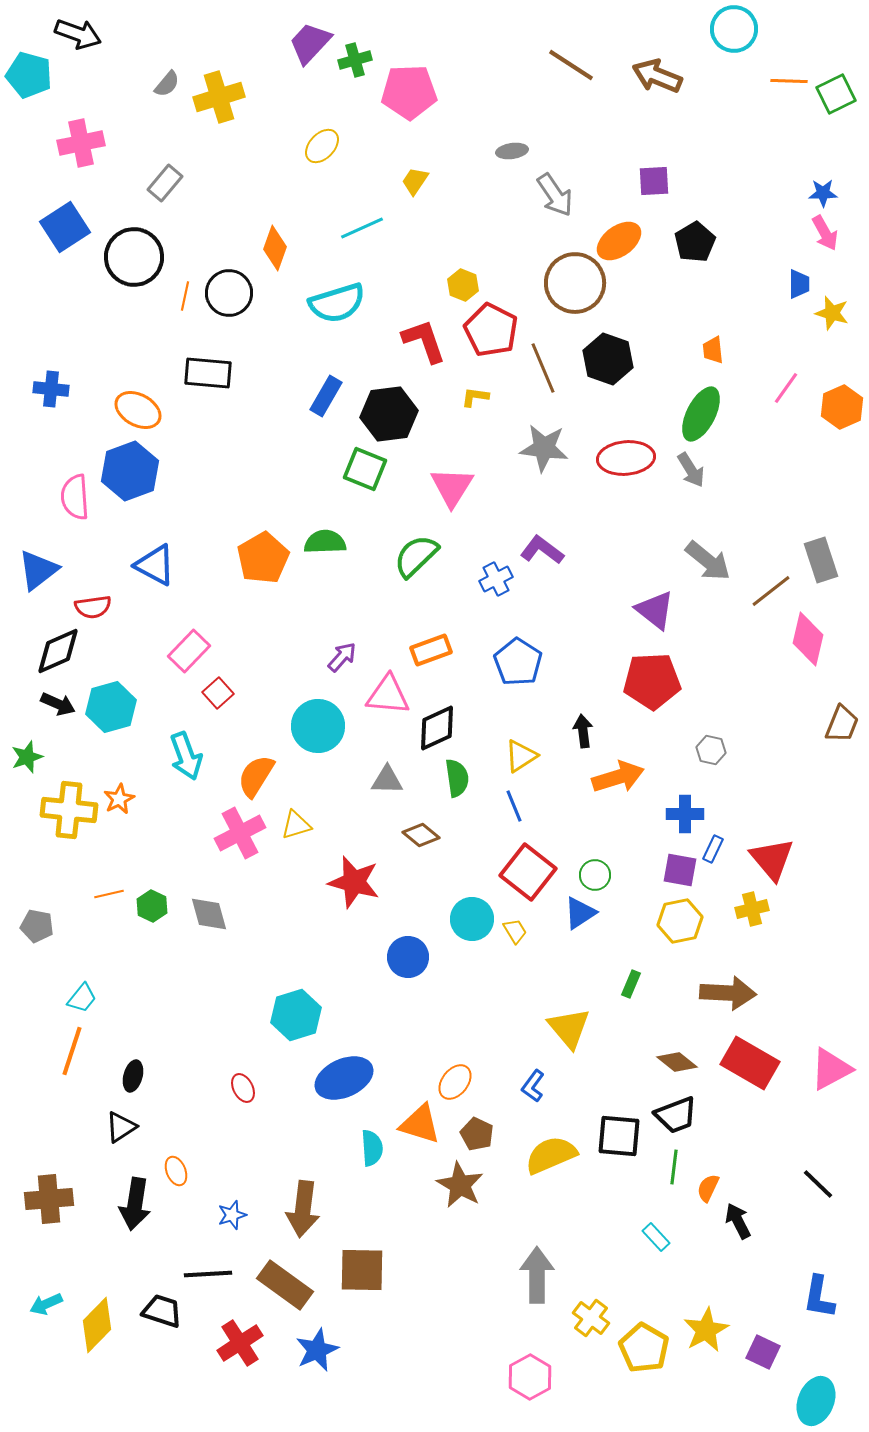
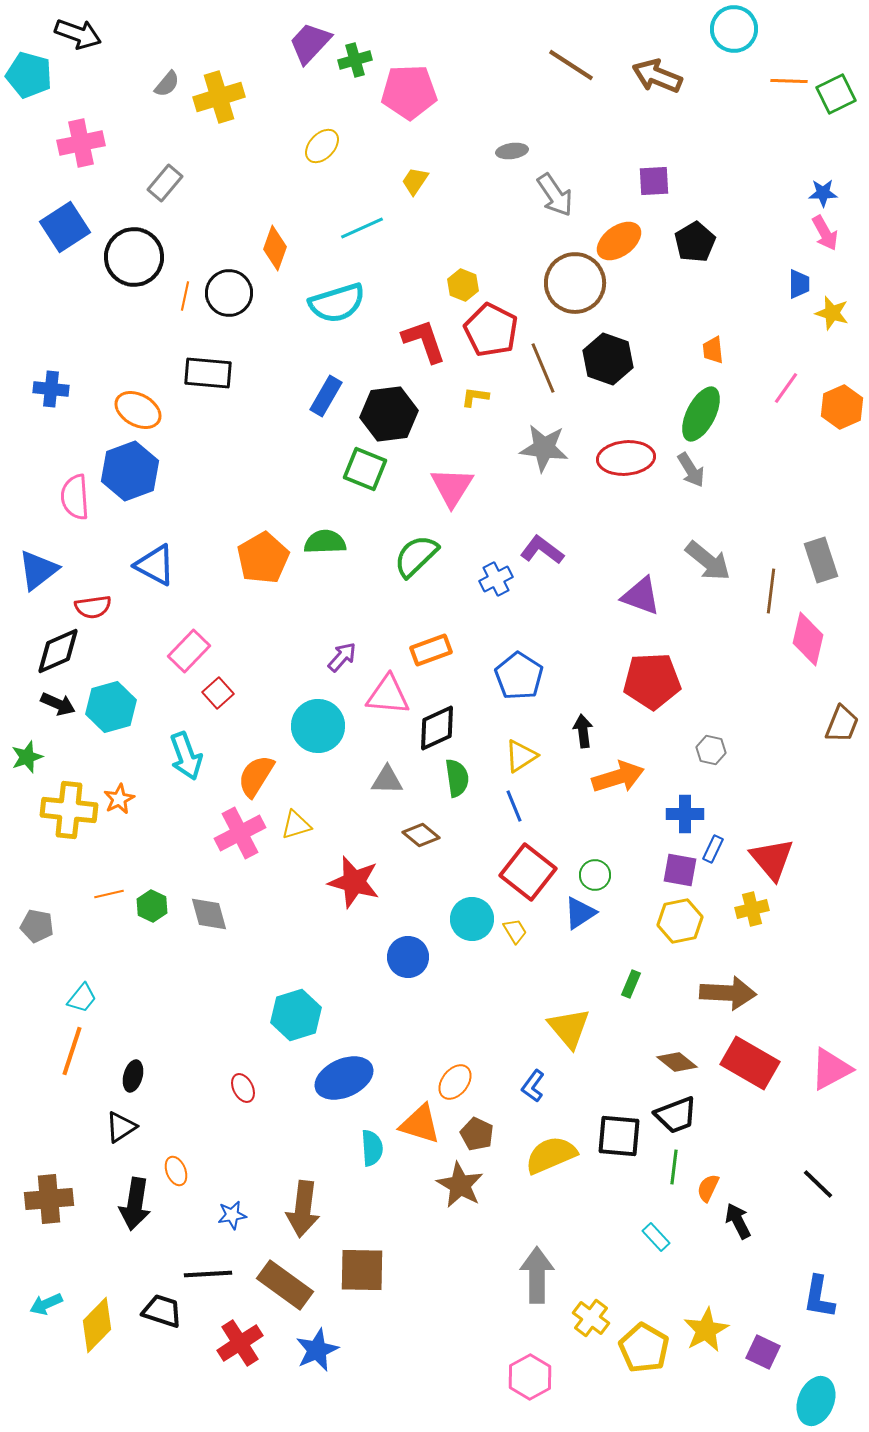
brown line at (771, 591): rotated 45 degrees counterclockwise
purple triangle at (655, 610): moved 14 px left, 14 px up; rotated 18 degrees counterclockwise
blue pentagon at (518, 662): moved 1 px right, 14 px down
blue star at (232, 1215): rotated 8 degrees clockwise
